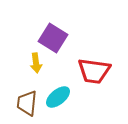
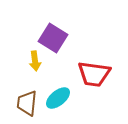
yellow arrow: moved 1 px left, 2 px up
red trapezoid: moved 3 px down
cyan ellipse: moved 1 px down
